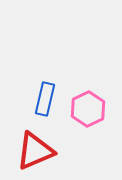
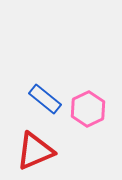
blue rectangle: rotated 64 degrees counterclockwise
